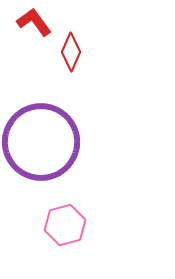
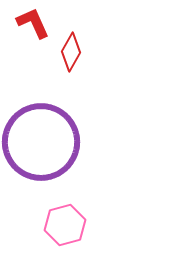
red L-shape: moved 1 px left, 1 px down; rotated 12 degrees clockwise
red diamond: rotated 6 degrees clockwise
